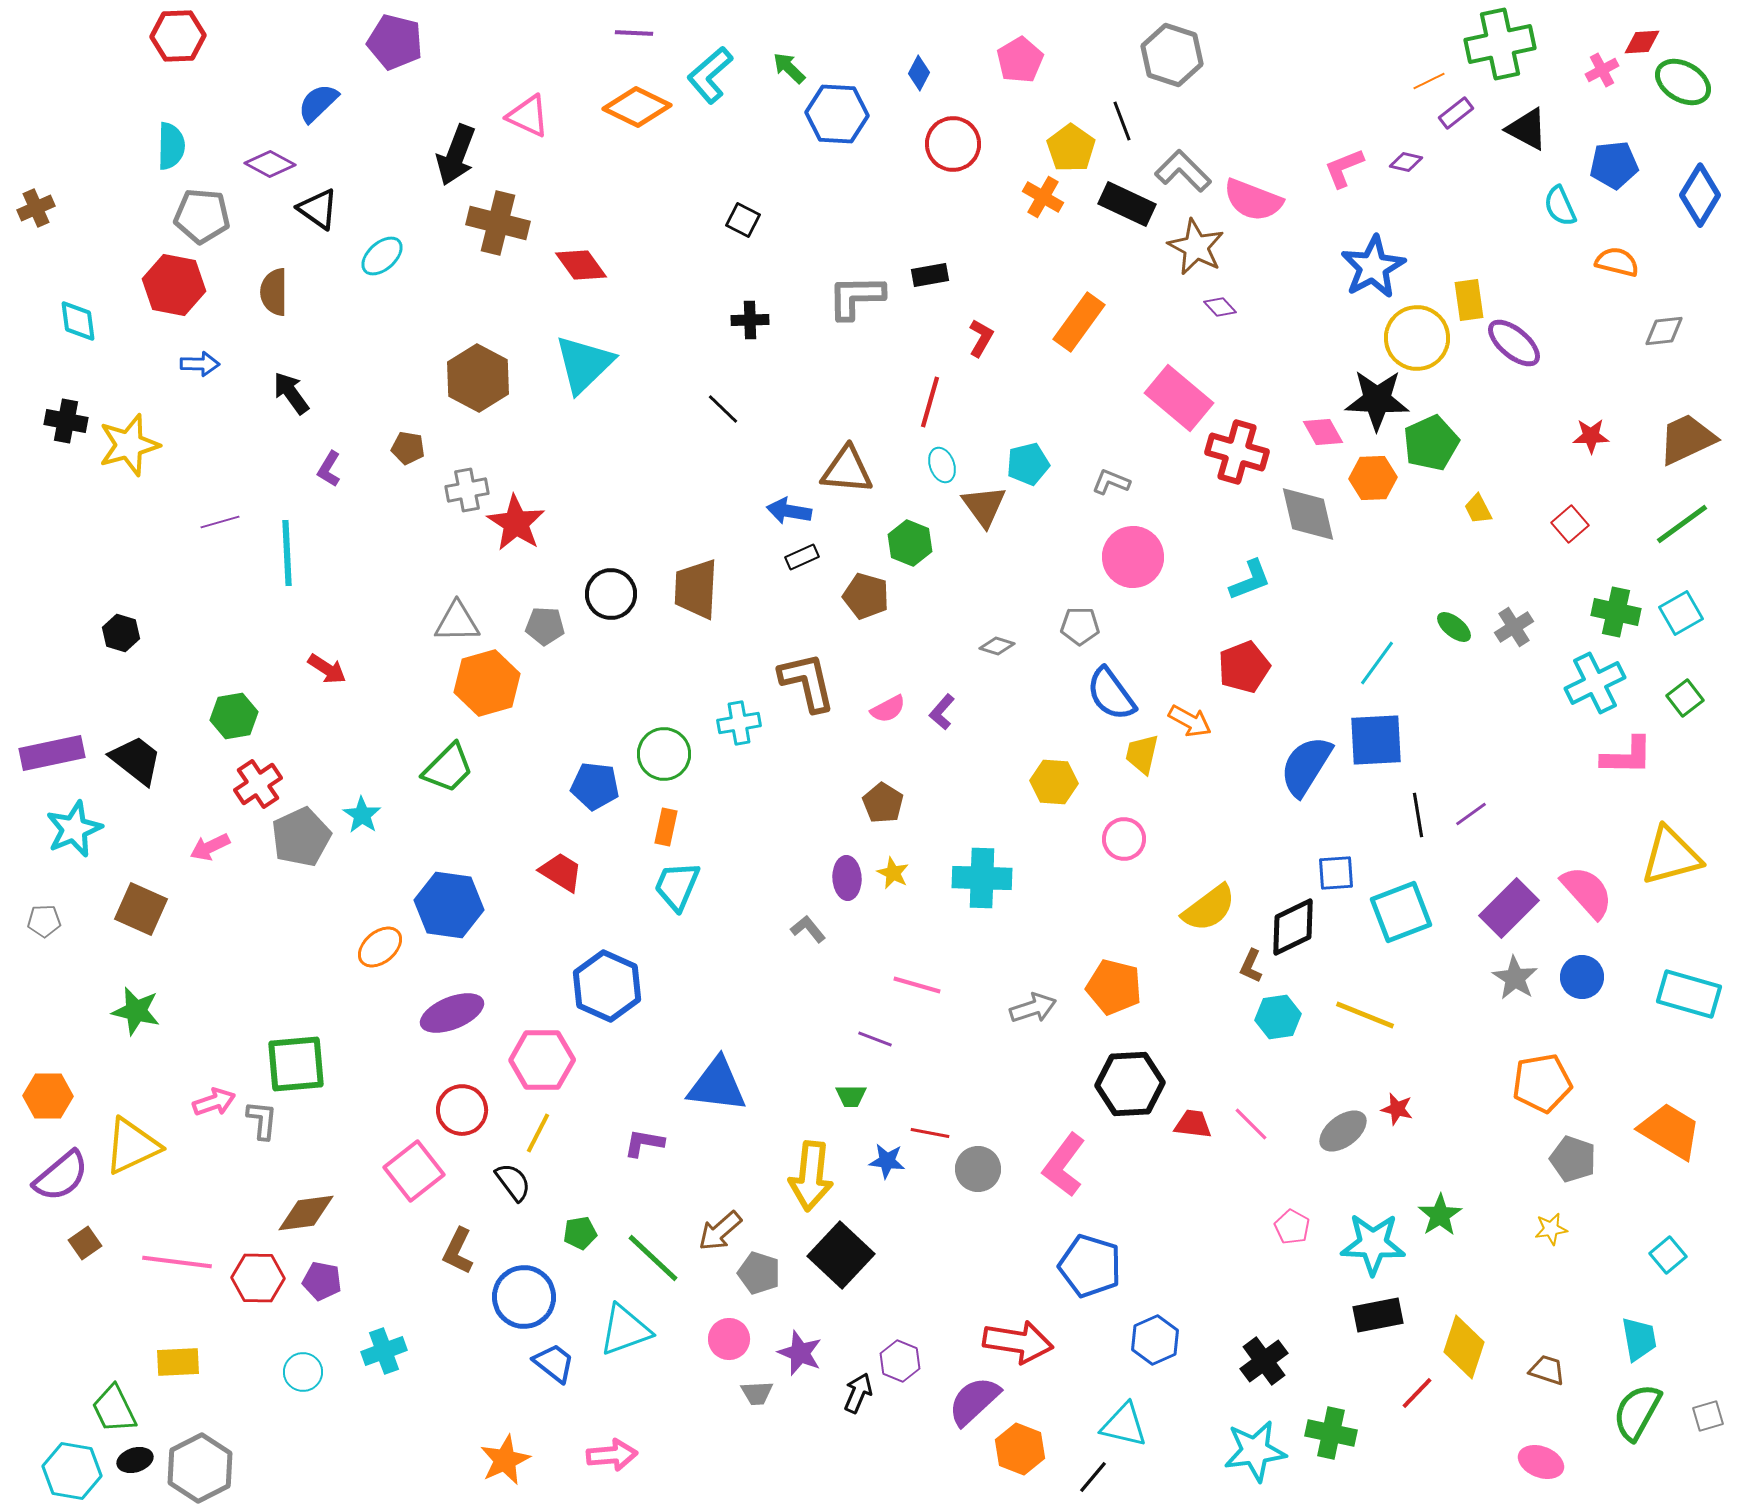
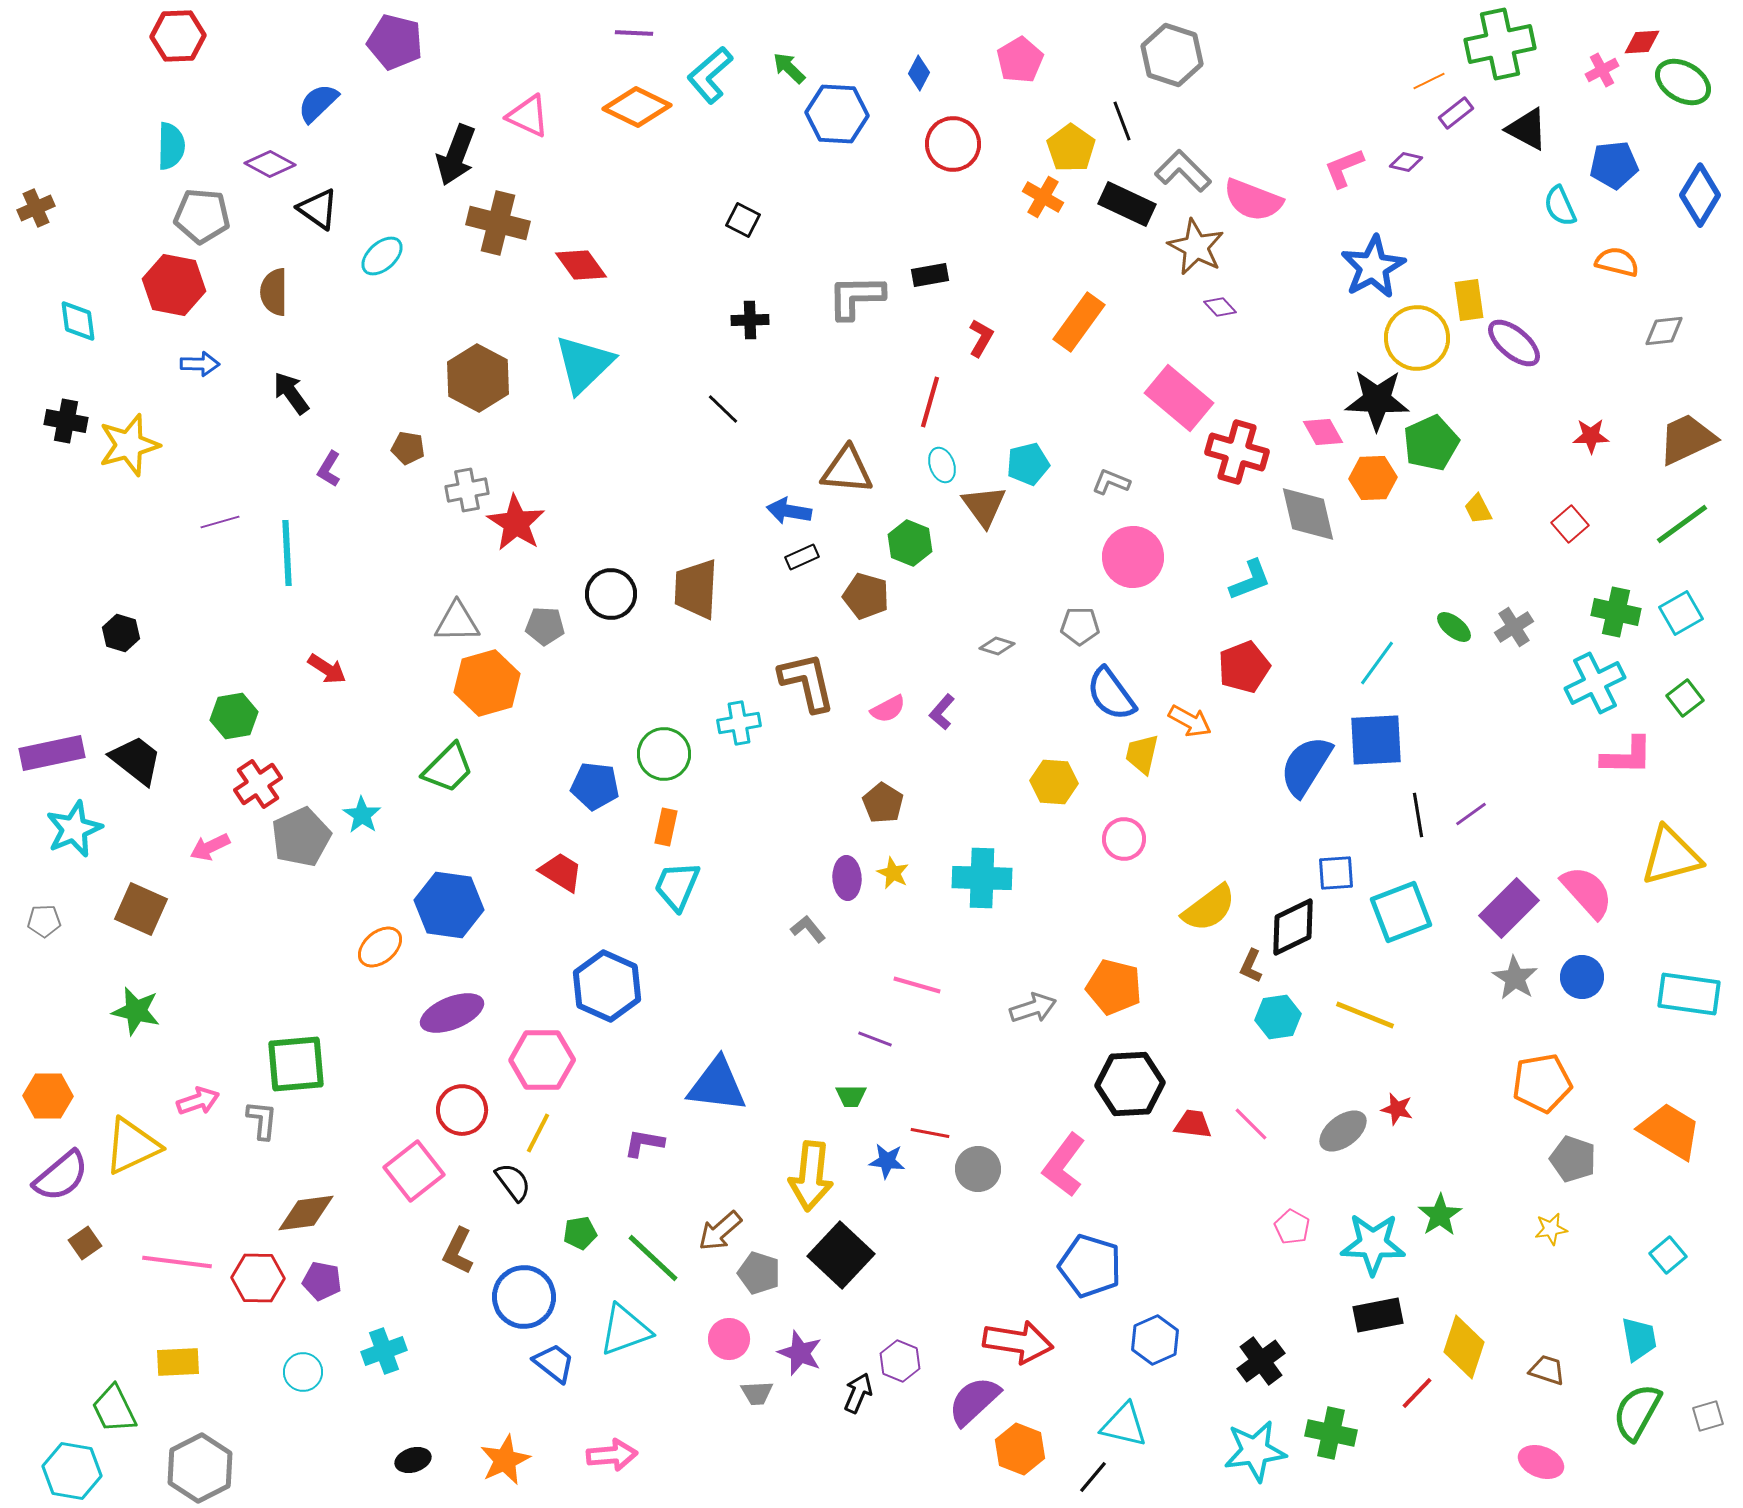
cyan rectangle at (1689, 994): rotated 8 degrees counterclockwise
pink arrow at (214, 1102): moved 16 px left, 1 px up
black cross at (1264, 1361): moved 3 px left
black ellipse at (135, 1460): moved 278 px right
